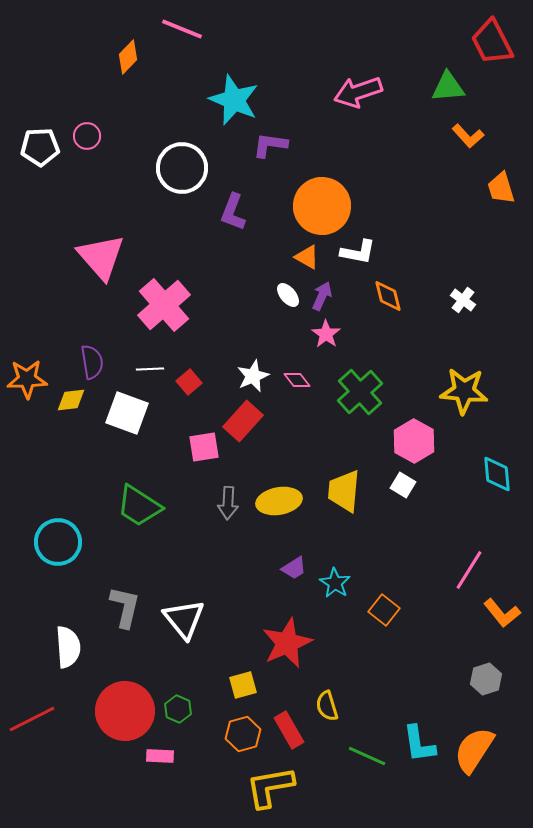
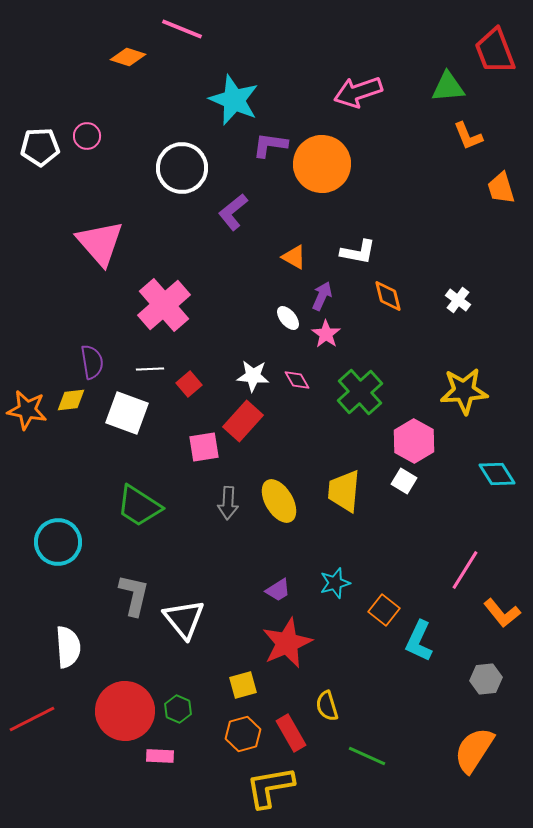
red trapezoid at (492, 42): moved 3 px right, 9 px down; rotated 6 degrees clockwise
orange diamond at (128, 57): rotated 64 degrees clockwise
orange L-shape at (468, 136): rotated 20 degrees clockwise
orange circle at (322, 206): moved 42 px up
purple L-shape at (233, 212): rotated 30 degrees clockwise
pink triangle at (101, 257): moved 1 px left, 14 px up
orange triangle at (307, 257): moved 13 px left
white ellipse at (288, 295): moved 23 px down
white cross at (463, 300): moved 5 px left
white star at (253, 376): rotated 28 degrees clockwise
orange star at (27, 379): moved 31 px down; rotated 12 degrees clockwise
pink diamond at (297, 380): rotated 8 degrees clockwise
red square at (189, 382): moved 2 px down
yellow star at (464, 391): rotated 9 degrees counterclockwise
cyan diamond at (497, 474): rotated 27 degrees counterclockwise
white square at (403, 485): moved 1 px right, 4 px up
yellow ellipse at (279, 501): rotated 69 degrees clockwise
purple trapezoid at (294, 568): moved 16 px left, 22 px down
pink line at (469, 570): moved 4 px left
cyan star at (335, 583): rotated 24 degrees clockwise
gray L-shape at (125, 607): moved 9 px right, 12 px up
gray hexagon at (486, 679): rotated 12 degrees clockwise
red rectangle at (289, 730): moved 2 px right, 3 px down
cyan L-shape at (419, 744): moved 103 px up; rotated 33 degrees clockwise
